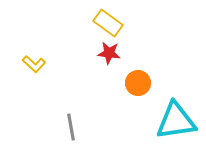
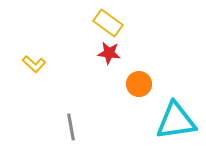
orange circle: moved 1 px right, 1 px down
